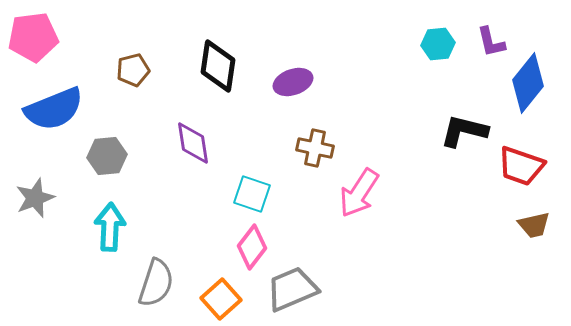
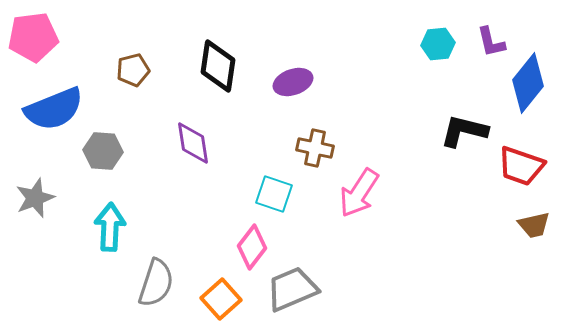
gray hexagon: moved 4 px left, 5 px up; rotated 9 degrees clockwise
cyan square: moved 22 px right
